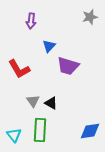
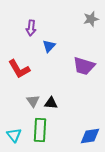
gray star: moved 1 px right, 2 px down
purple arrow: moved 7 px down
purple trapezoid: moved 16 px right
black triangle: rotated 24 degrees counterclockwise
blue diamond: moved 5 px down
